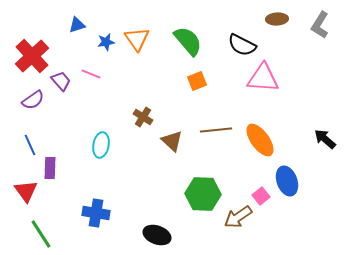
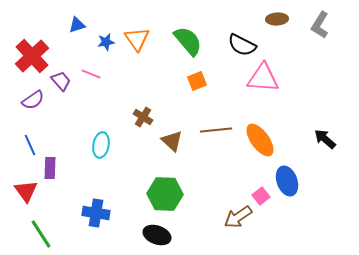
green hexagon: moved 38 px left
